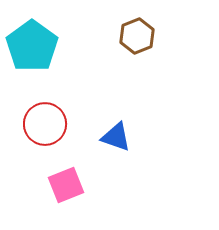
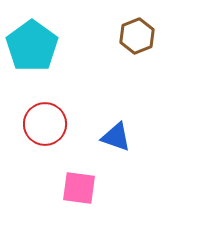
pink square: moved 13 px right, 3 px down; rotated 30 degrees clockwise
